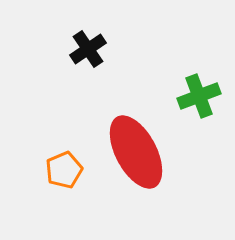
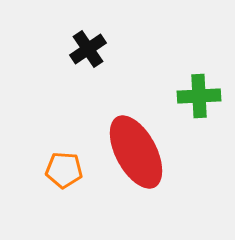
green cross: rotated 18 degrees clockwise
orange pentagon: rotated 27 degrees clockwise
